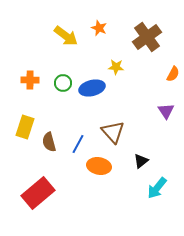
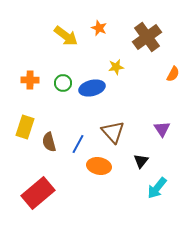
yellow star: rotated 14 degrees counterclockwise
purple triangle: moved 4 px left, 18 px down
black triangle: rotated 14 degrees counterclockwise
